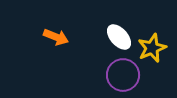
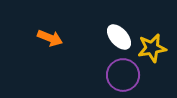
orange arrow: moved 6 px left, 1 px down
yellow star: rotated 12 degrees clockwise
